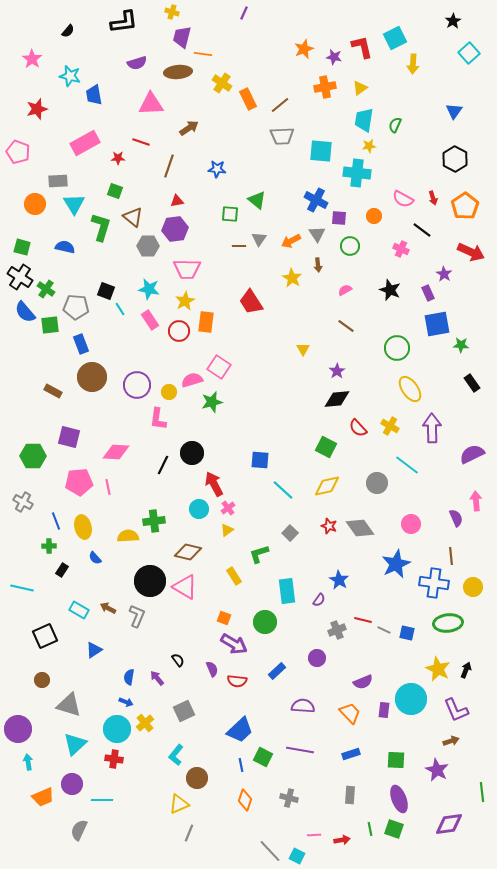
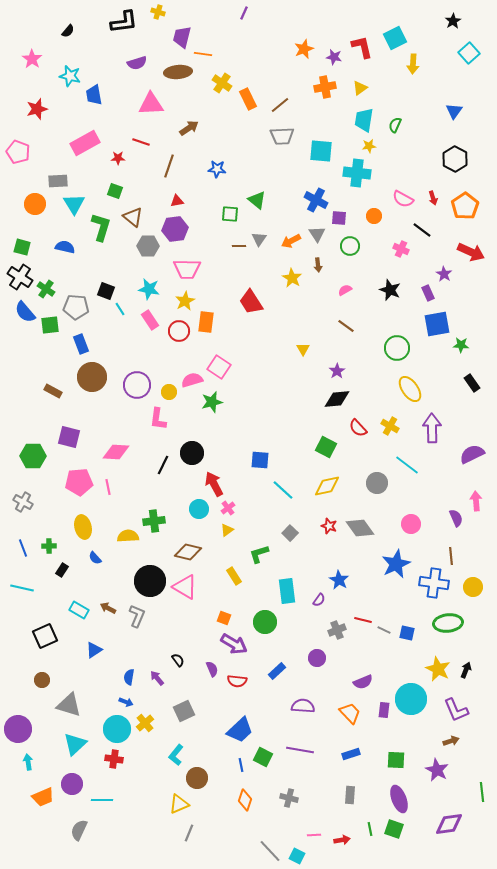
yellow cross at (172, 12): moved 14 px left
blue line at (56, 521): moved 33 px left, 27 px down
